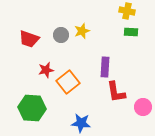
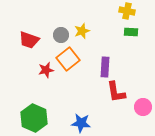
red trapezoid: moved 1 px down
orange square: moved 23 px up
green hexagon: moved 2 px right, 10 px down; rotated 20 degrees clockwise
